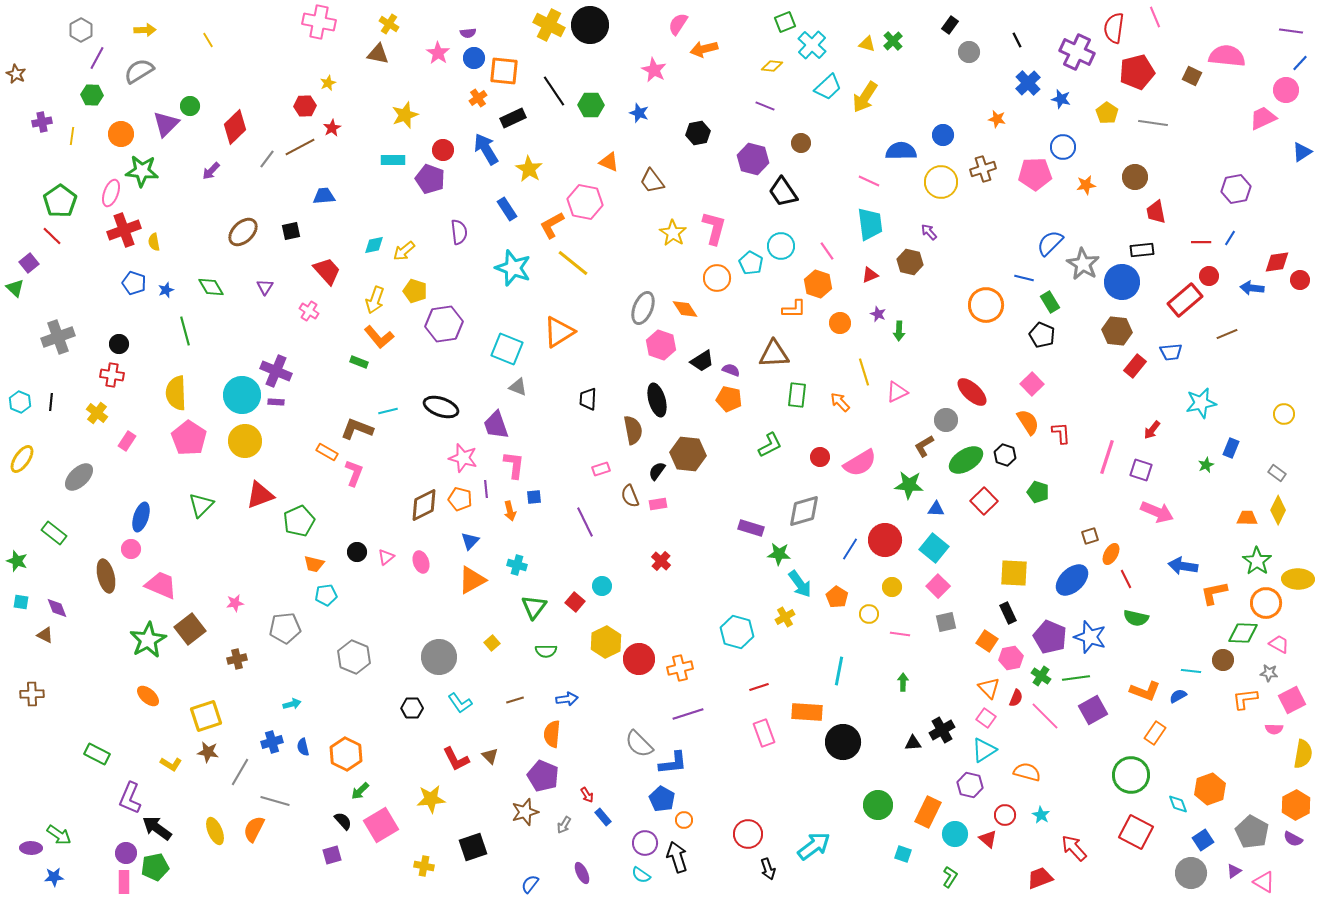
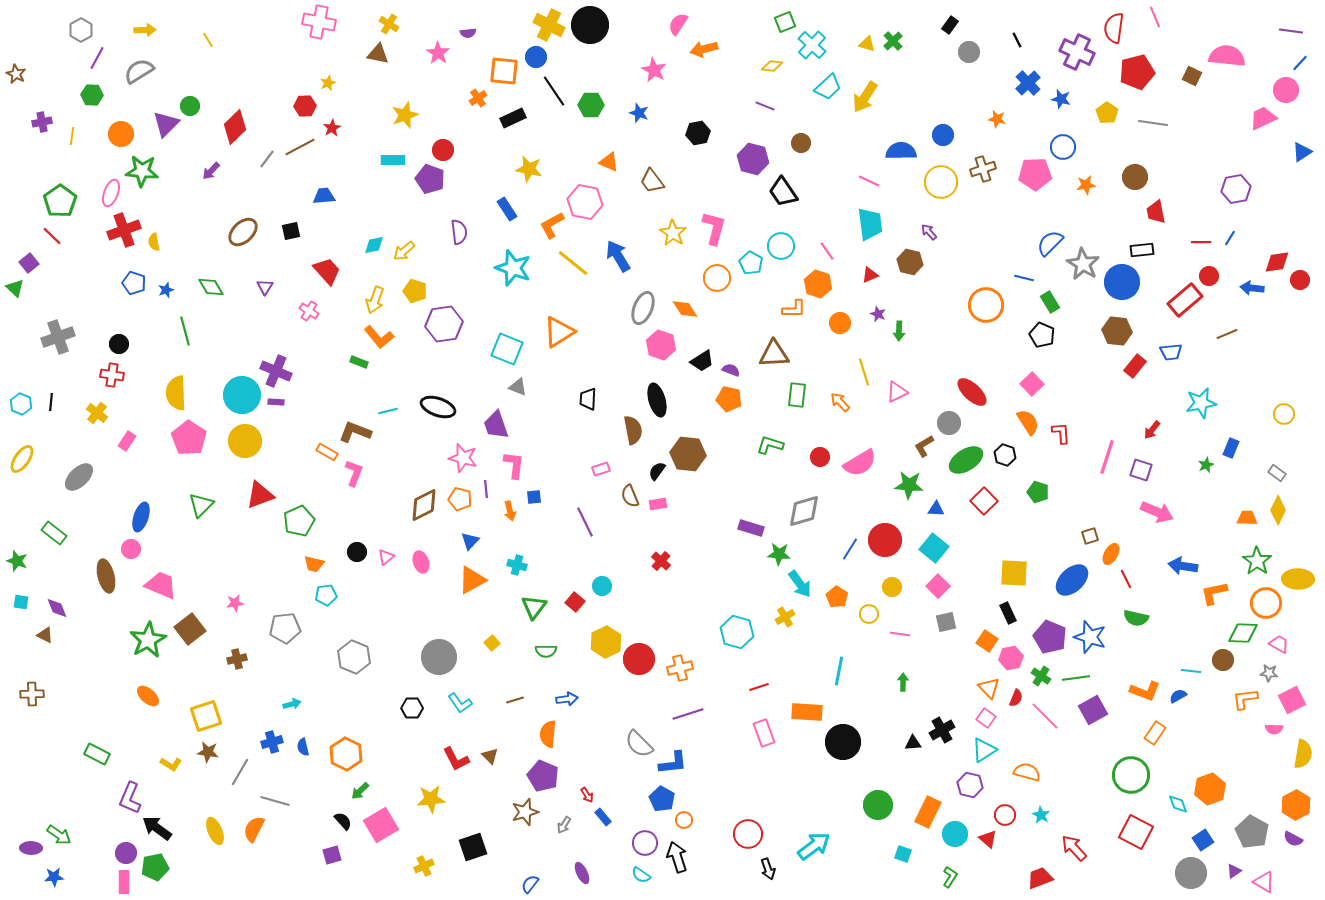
blue circle at (474, 58): moved 62 px right, 1 px up
blue arrow at (486, 149): moved 132 px right, 107 px down
yellow star at (529, 169): rotated 20 degrees counterclockwise
cyan hexagon at (20, 402): moved 1 px right, 2 px down
black ellipse at (441, 407): moved 3 px left
gray circle at (946, 420): moved 3 px right, 3 px down
brown L-shape at (357, 429): moved 2 px left, 3 px down
green L-shape at (770, 445): rotated 136 degrees counterclockwise
orange semicircle at (552, 734): moved 4 px left
yellow cross at (424, 866): rotated 36 degrees counterclockwise
